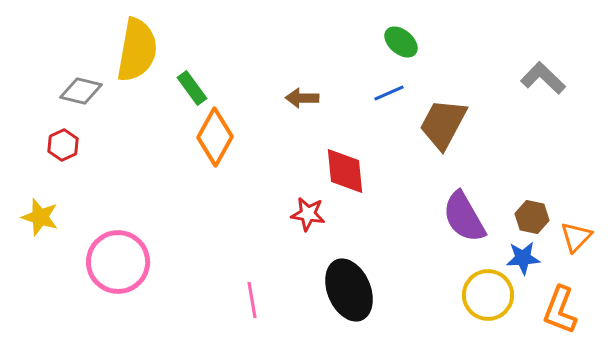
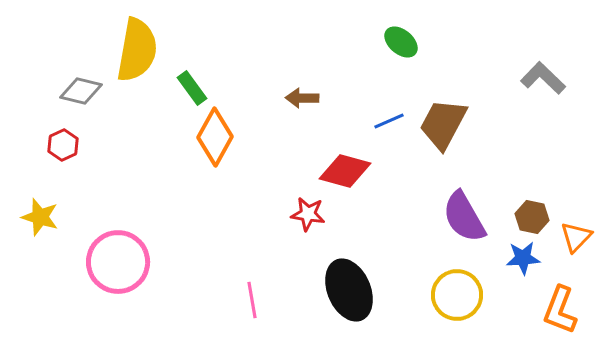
blue line: moved 28 px down
red diamond: rotated 69 degrees counterclockwise
yellow circle: moved 31 px left
